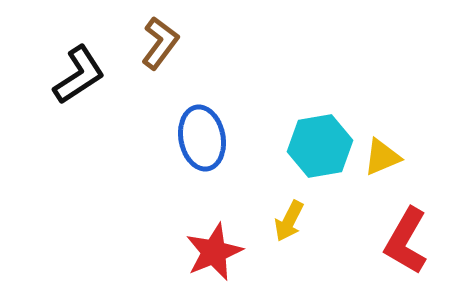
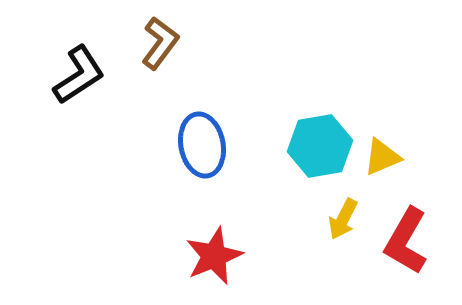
blue ellipse: moved 7 px down
yellow arrow: moved 54 px right, 2 px up
red star: moved 4 px down
